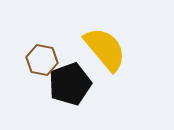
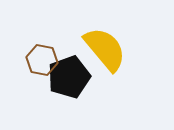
black pentagon: moved 1 px left, 7 px up
